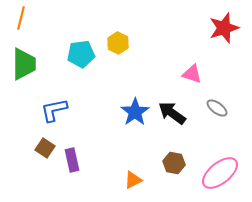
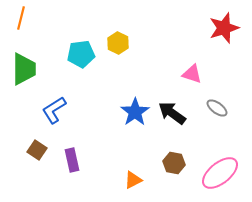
green trapezoid: moved 5 px down
blue L-shape: rotated 20 degrees counterclockwise
brown square: moved 8 px left, 2 px down
